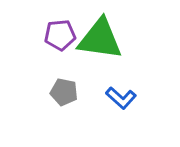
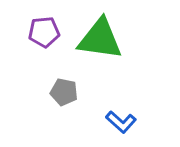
purple pentagon: moved 16 px left, 3 px up
blue L-shape: moved 24 px down
